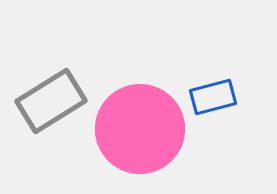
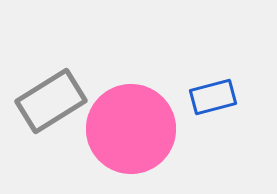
pink circle: moved 9 px left
